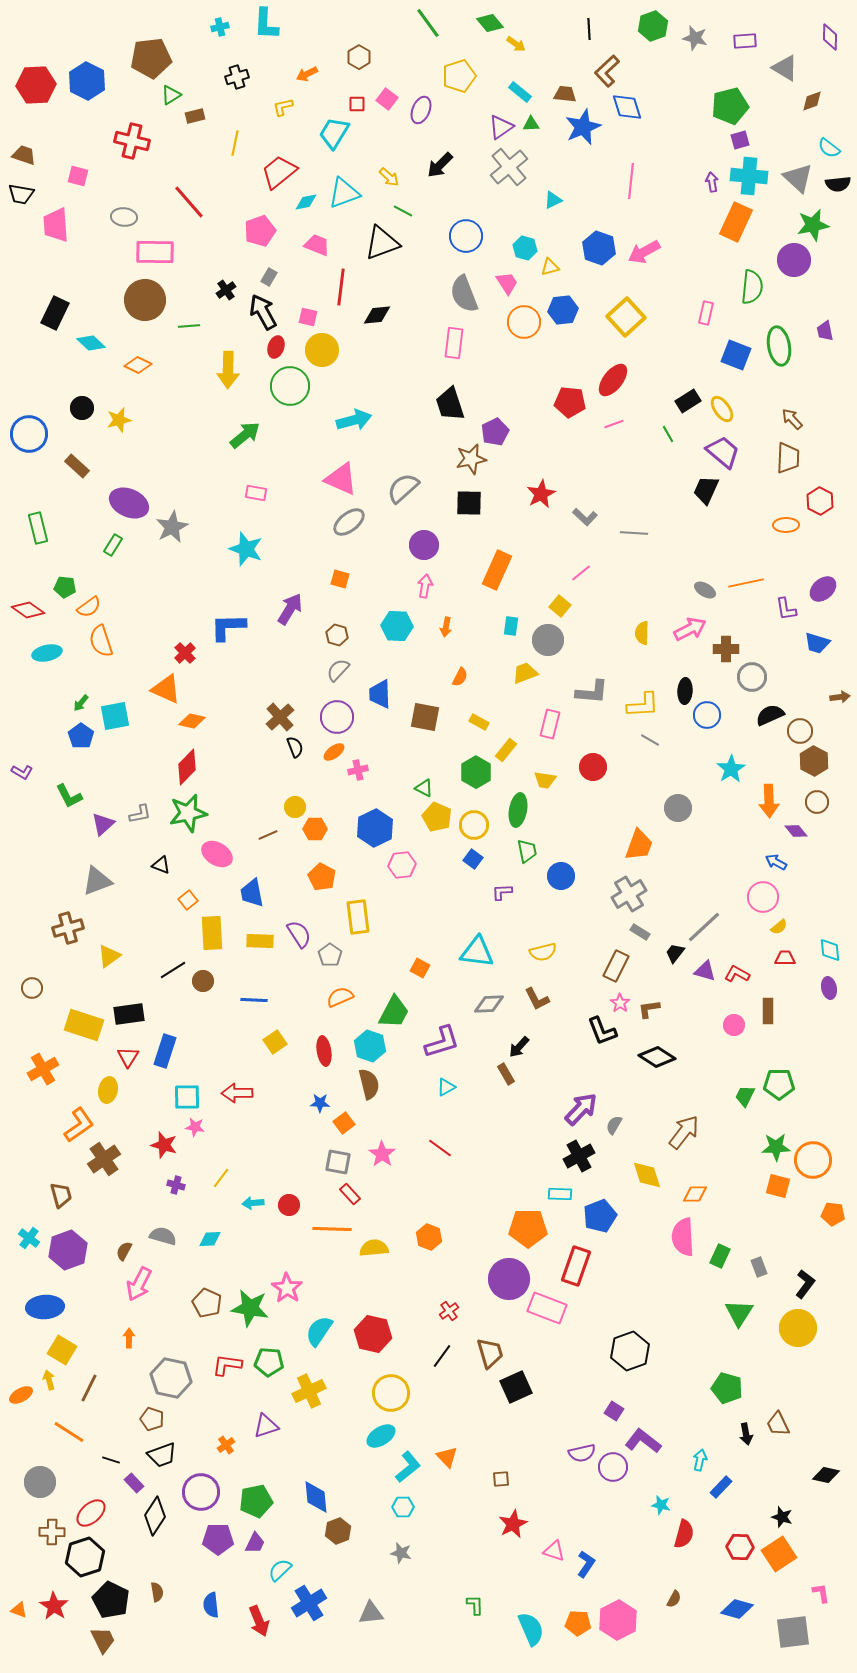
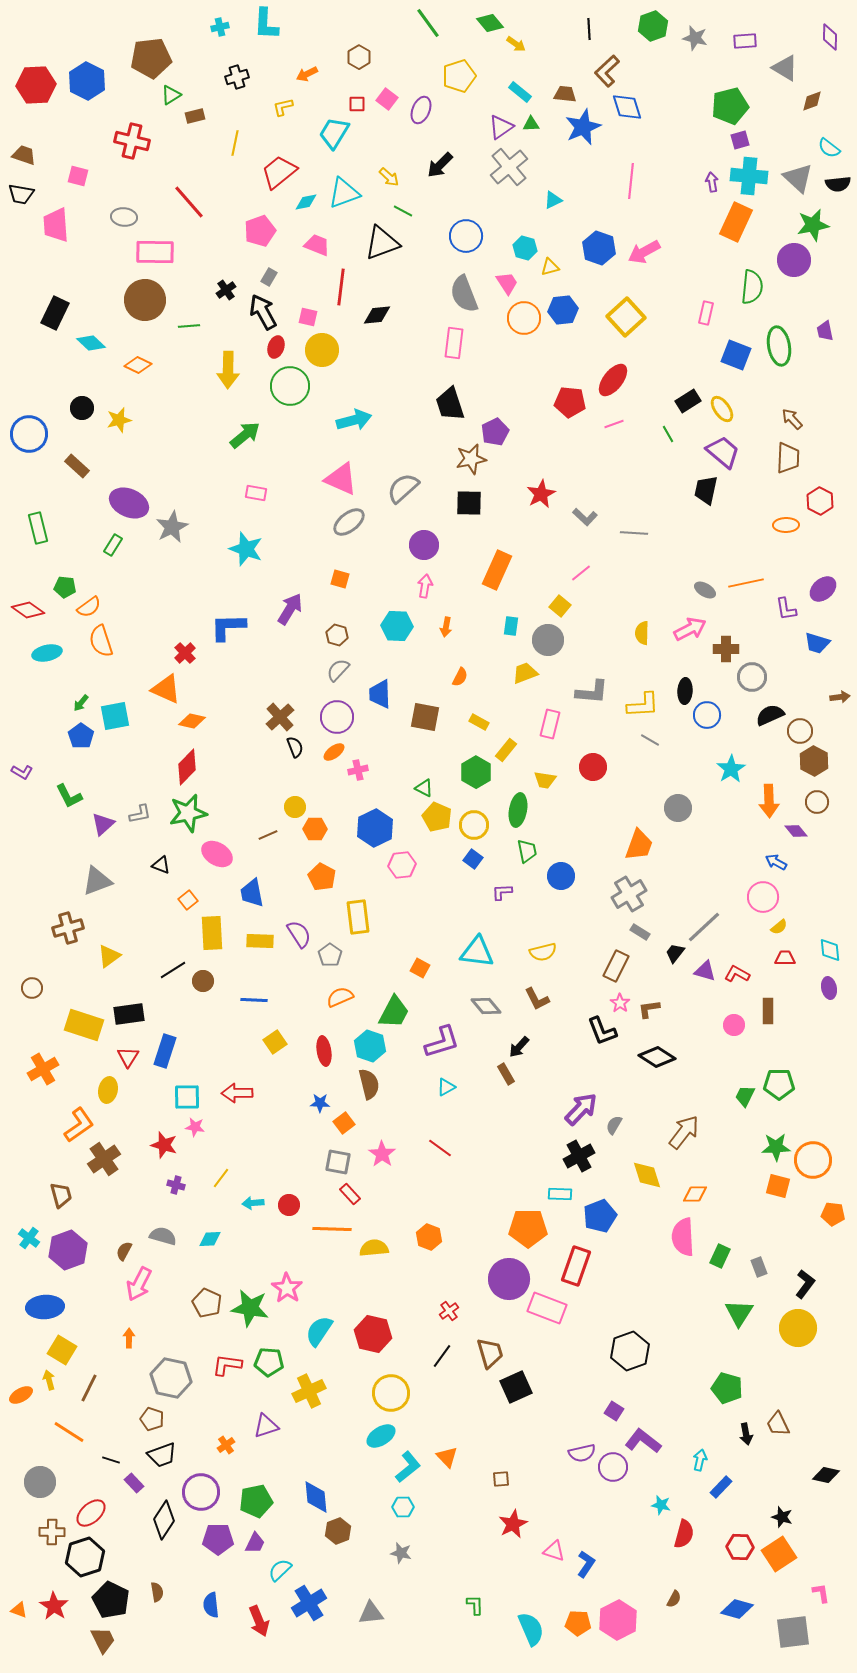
orange circle at (524, 322): moved 4 px up
black trapezoid at (706, 490): rotated 12 degrees counterclockwise
gray diamond at (489, 1004): moved 3 px left, 2 px down; rotated 52 degrees clockwise
black diamond at (155, 1516): moved 9 px right, 4 px down
